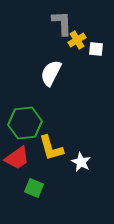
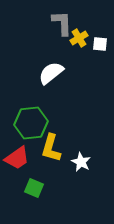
yellow cross: moved 2 px right, 2 px up
white square: moved 4 px right, 5 px up
white semicircle: rotated 24 degrees clockwise
green hexagon: moved 6 px right
yellow L-shape: rotated 32 degrees clockwise
